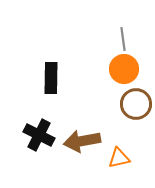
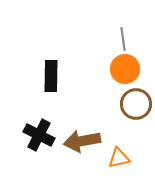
orange circle: moved 1 px right
black rectangle: moved 2 px up
